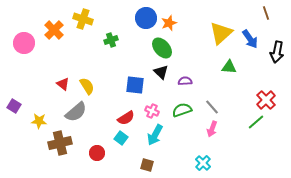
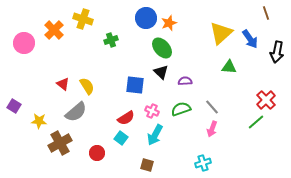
green semicircle: moved 1 px left, 1 px up
brown cross: rotated 15 degrees counterclockwise
cyan cross: rotated 28 degrees clockwise
